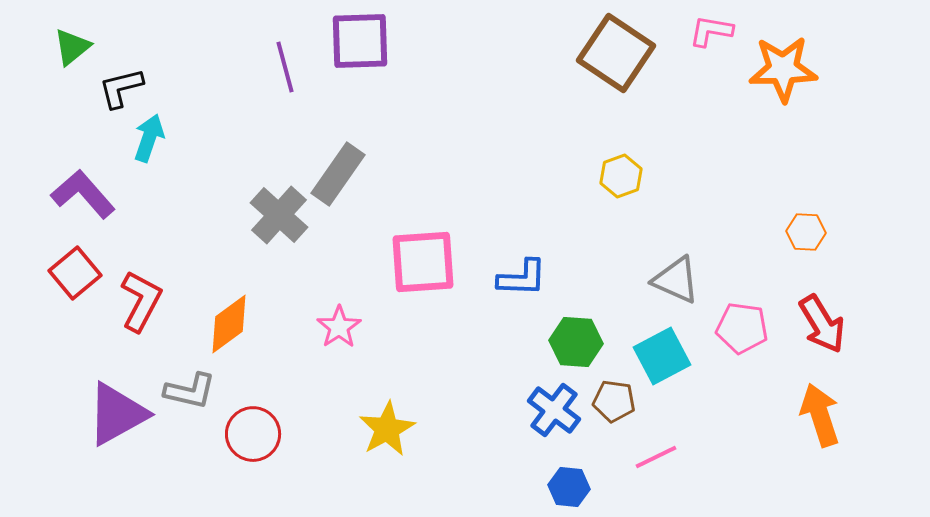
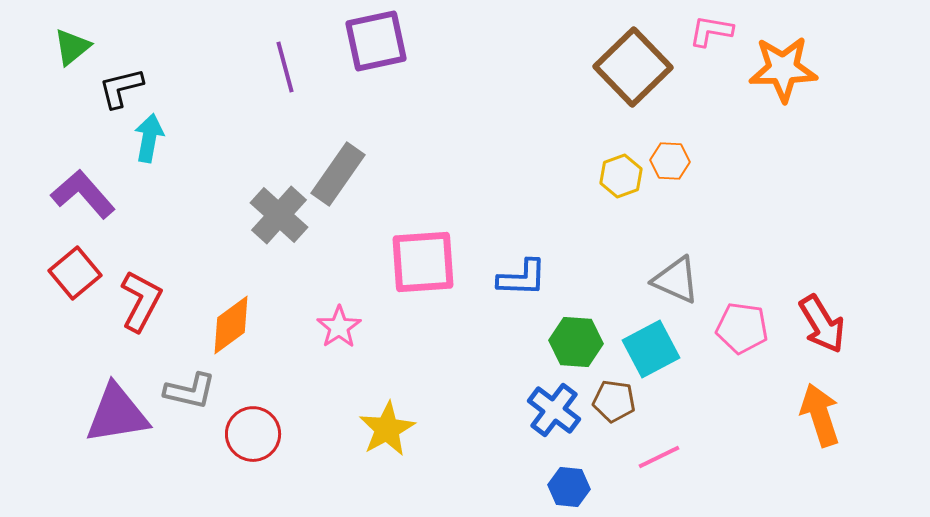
purple square: moved 16 px right; rotated 10 degrees counterclockwise
brown square: moved 17 px right, 14 px down; rotated 12 degrees clockwise
cyan arrow: rotated 9 degrees counterclockwise
orange hexagon: moved 136 px left, 71 px up
orange diamond: moved 2 px right, 1 px down
cyan square: moved 11 px left, 7 px up
purple triangle: rotated 20 degrees clockwise
pink line: moved 3 px right
